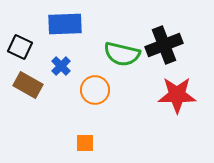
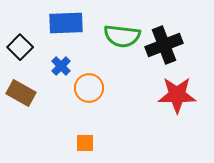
blue rectangle: moved 1 px right, 1 px up
black square: rotated 20 degrees clockwise
green semicircle: moved 18 px up; rotated 6 degrees counterclockwise
brown rectangle: moved 7 px left, 8 px down
orange circle: moved 6 px left, 2 px up
